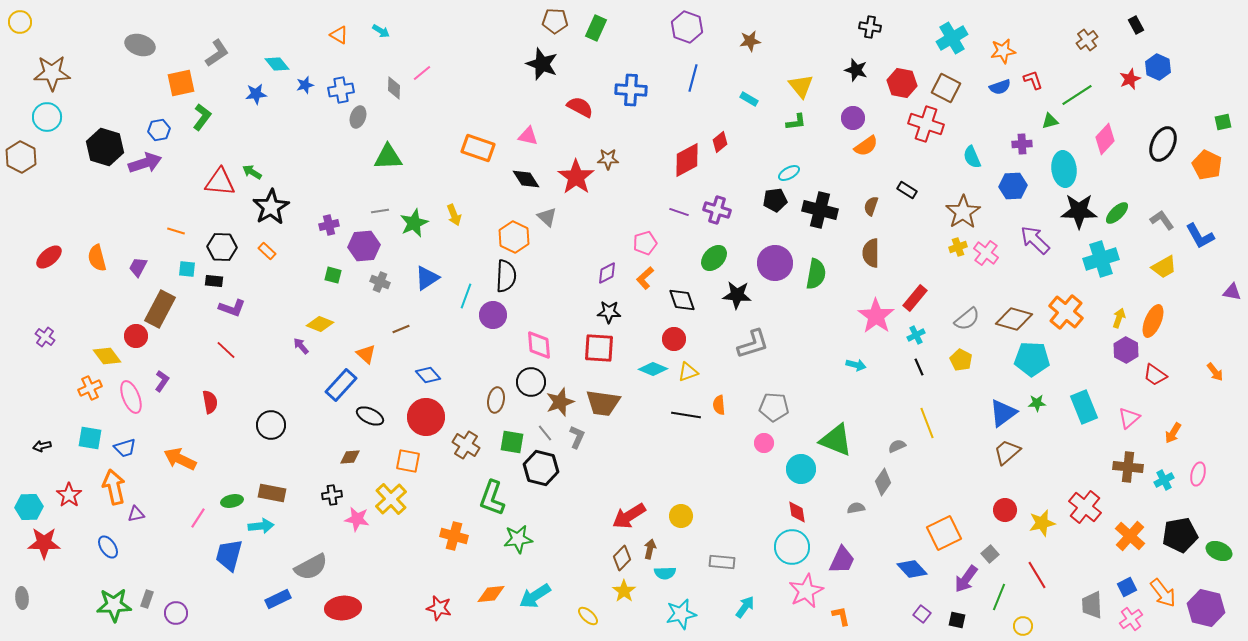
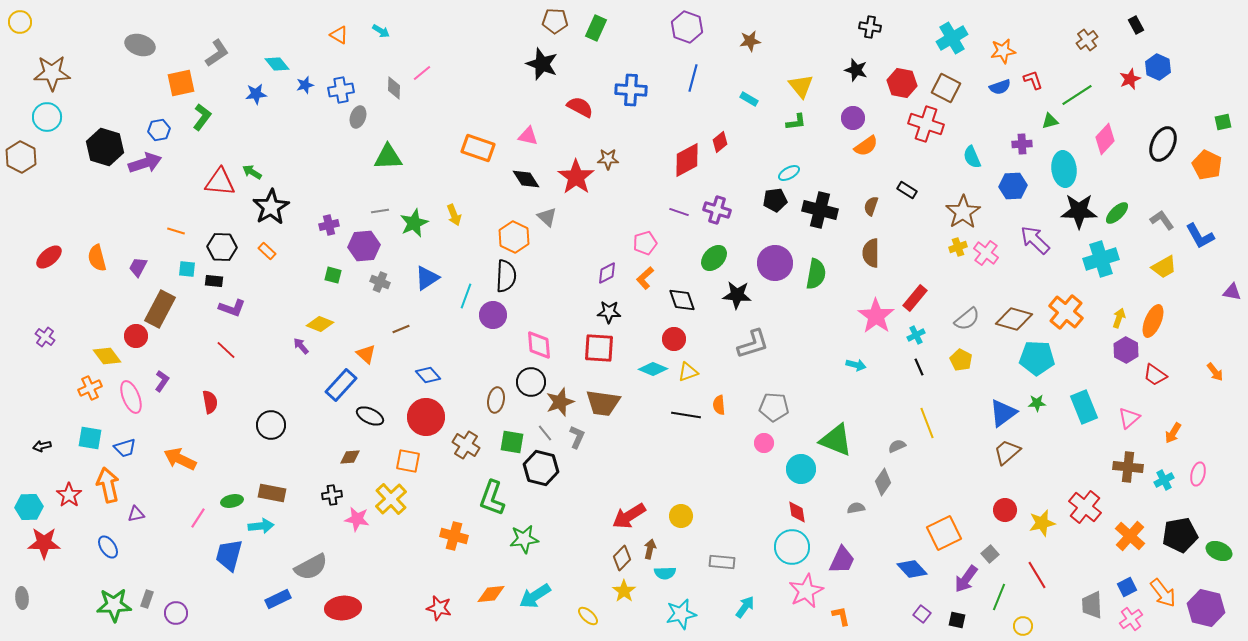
cyan pentagon at (1032, 359): moved 5 px right, 1 px up
orange arrow at (114, 487): moved 6 px left, 2 px up
green star at (518, 539): moved 6 px right
